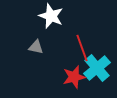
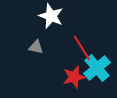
red line: rotated 12 degrees counterclockwise
